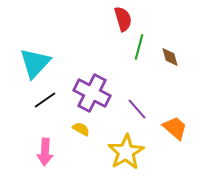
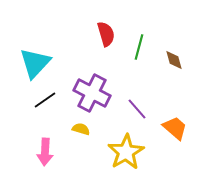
red semicircle: moved 17 px left, 15 px down
brown diamond: moved 4 px right, 3 px down
yellow semicircle: rotated 12 degrees counterclockwise
